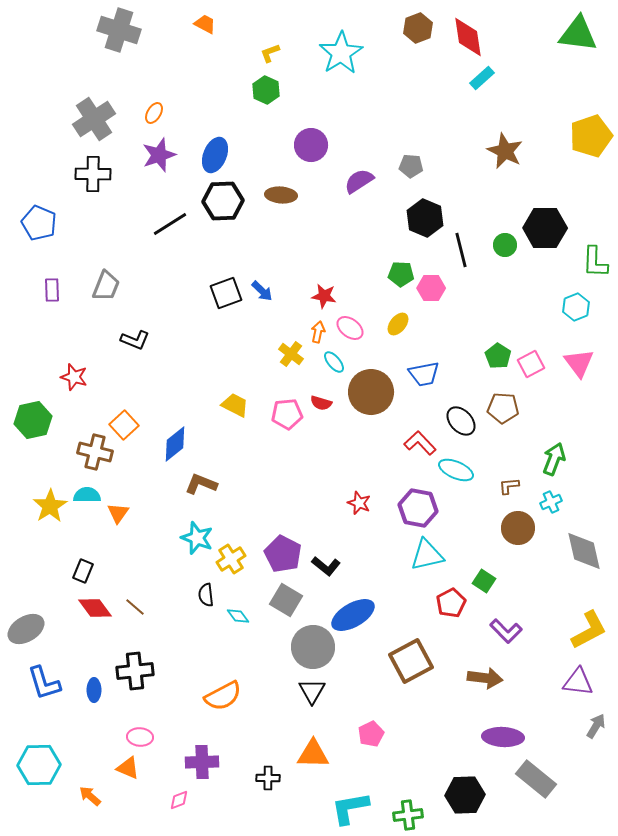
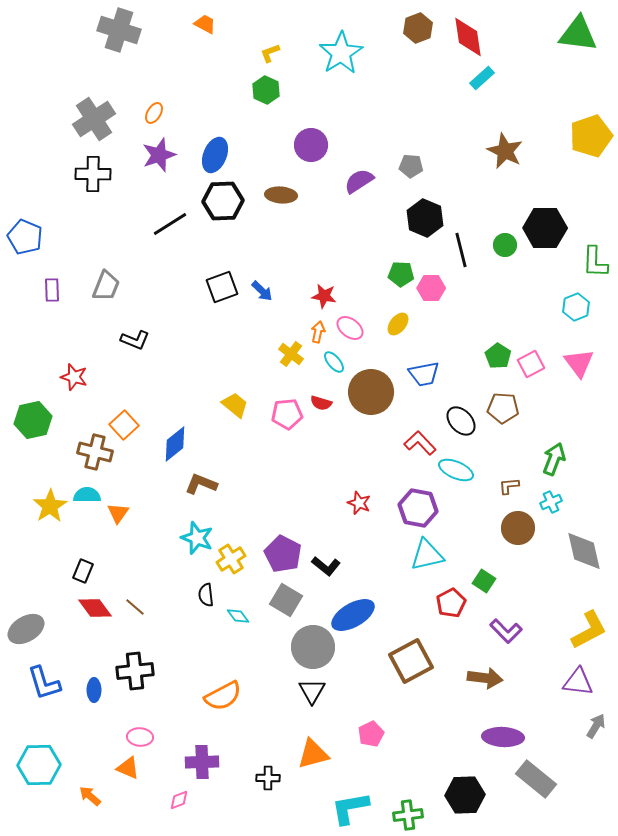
blue pentagon at (39, 223): moved 14 px left, 14 px down
black square at (226, 293): moved 4 px left, 6 px up
yellow trapezoid at (235, 405): rotated 12 degrees clockwise
orange triangle at (313, 754): rotated 16 degrees counterclockwise
